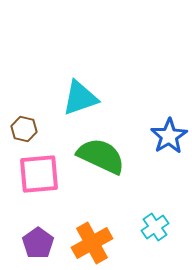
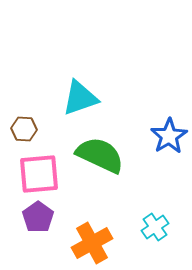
brown hexagon: rotated 10 degrees counterclockwise
green semicircle: moved 1 px left, 1 px up
purple pentagon: moved 26 px up
